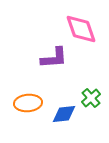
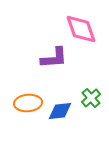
blue diamond: moved 4 px left, 3 px up
